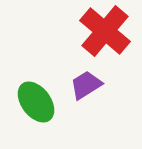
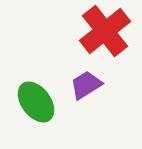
red cross: rotated 12 degrees clockwise
